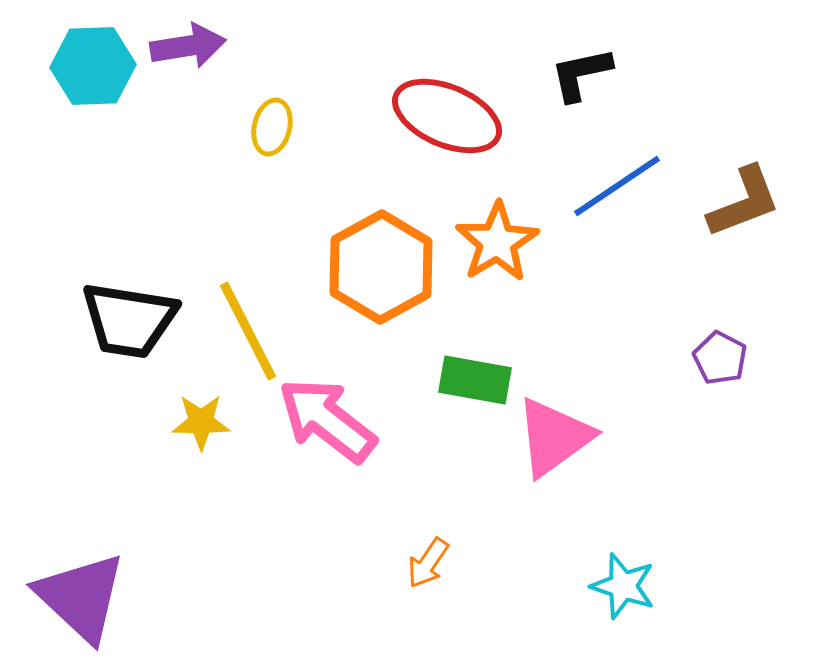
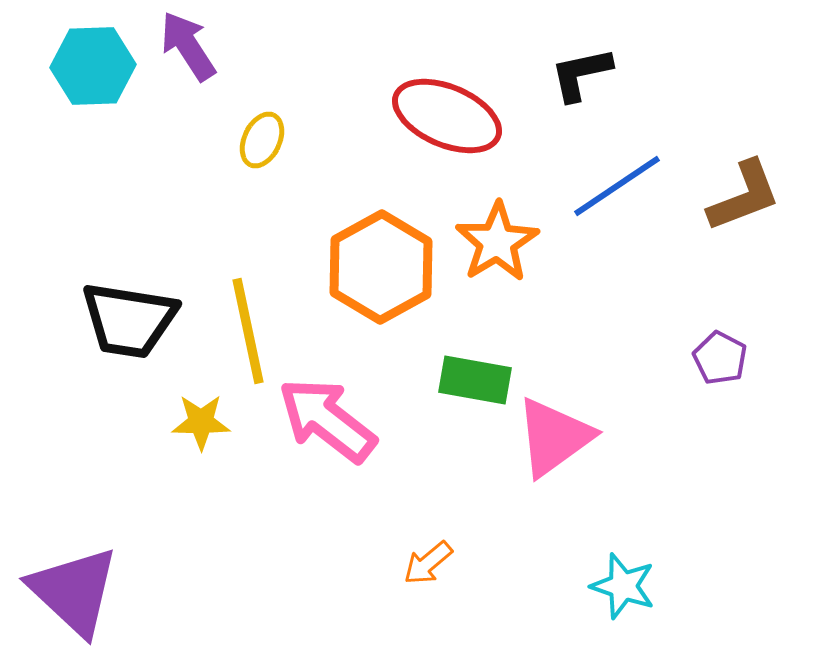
purple arrow: rotated 114 degrees counterclockwise
yellow ellipse: moved 10 px left, 13 px down; rotated 12 degrees clockwise
brown L-shape: moved 6 px up
yellow line: rotated 15 degrees clockwise
orange arrow: rotated 16 degrees clockwise
purple triangle: moved 7 px left, 6 px up
